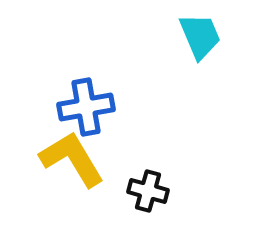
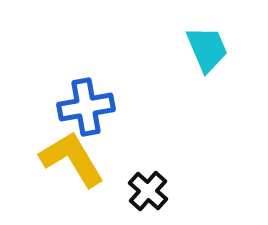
cyan trapezoid: moved 7 px right, 13 px down
black cross: rotated 27 degrees clockwise
